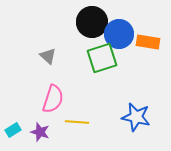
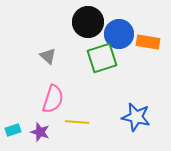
black circle: moved 4 px left
cyan rectangle: rotated 14 degrees clockwise
